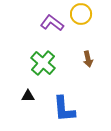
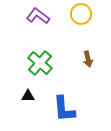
purple L-shape: moved 14 px left, 7 px up
green cross: moved 3 px left
